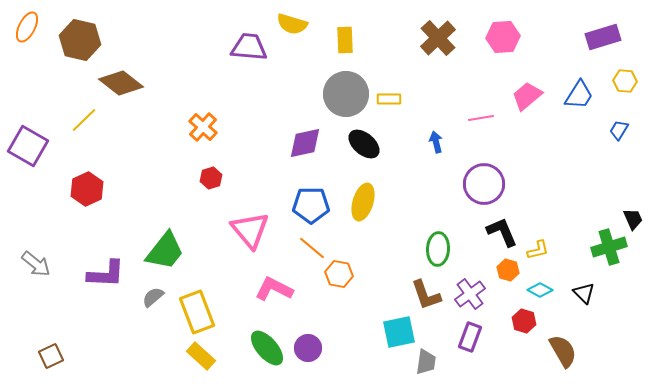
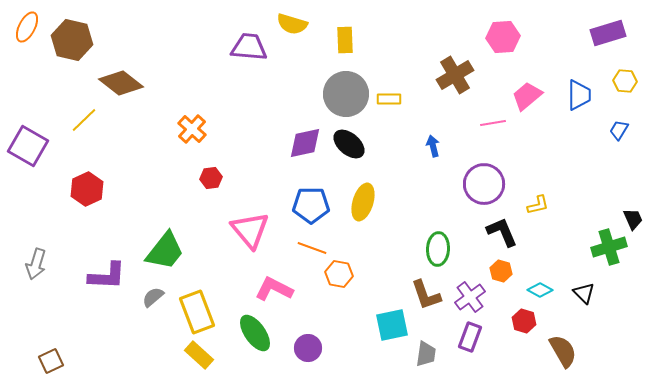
purple rectangle at (603, 37): moved 5 px right, 4 px up
brown cross at (438, 38): moved 17 px right, 37 px down; rotated 12 degrees clockwise
brown hexagon at (80, 40): moved 8 px left
blue trapezoid at (579, 95): rotated 32 degrees counterclockwise
pink line at (481, 118): moved 12 px right, 5 px down
orange cross at (203, 127): moved 11 px left, 2 px down
blue arrow at (436, 142): moved 3 px left, 4 px down
black ellipse at (364, 144): moved 15 px left
red hexagon at (211, 178): rotated 10 degrees clockwise
orange line at (312, 248): rotated 20 degrees counterclockwise
yellow L-shape at (538, 250): moved 45 px up
gray arrow at (36, 264): rotated 68 degrees clockwise
orange hexagon at (508, 270): moved 7 px left, 1 px down
purple L-shape at (106, 274): moved 1 px right, 2 px down
purple cross at (470, 294): moved 3 px down
cyan square at (399, 332): moved 7 px left, 7 px up
green ellipse at (267, 348): moved 12 px left, 15 px up; rotated 6 degrees clockwise
brown square at (51, 356): moved 5 px down
yellow rectangle at (201, 356): moved 2 px left, 1 px up
gray trapezoid at (426, 362): moved 8 px up
